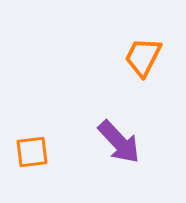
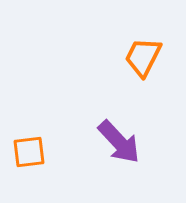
orange square: moved 3 px left
